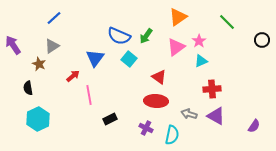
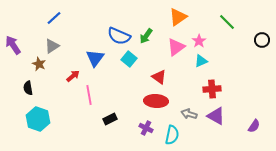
cyan hexagon: rotated 15 degrees counterclockwise
